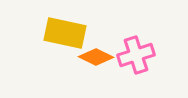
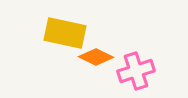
pink cross: moved 16 px down
